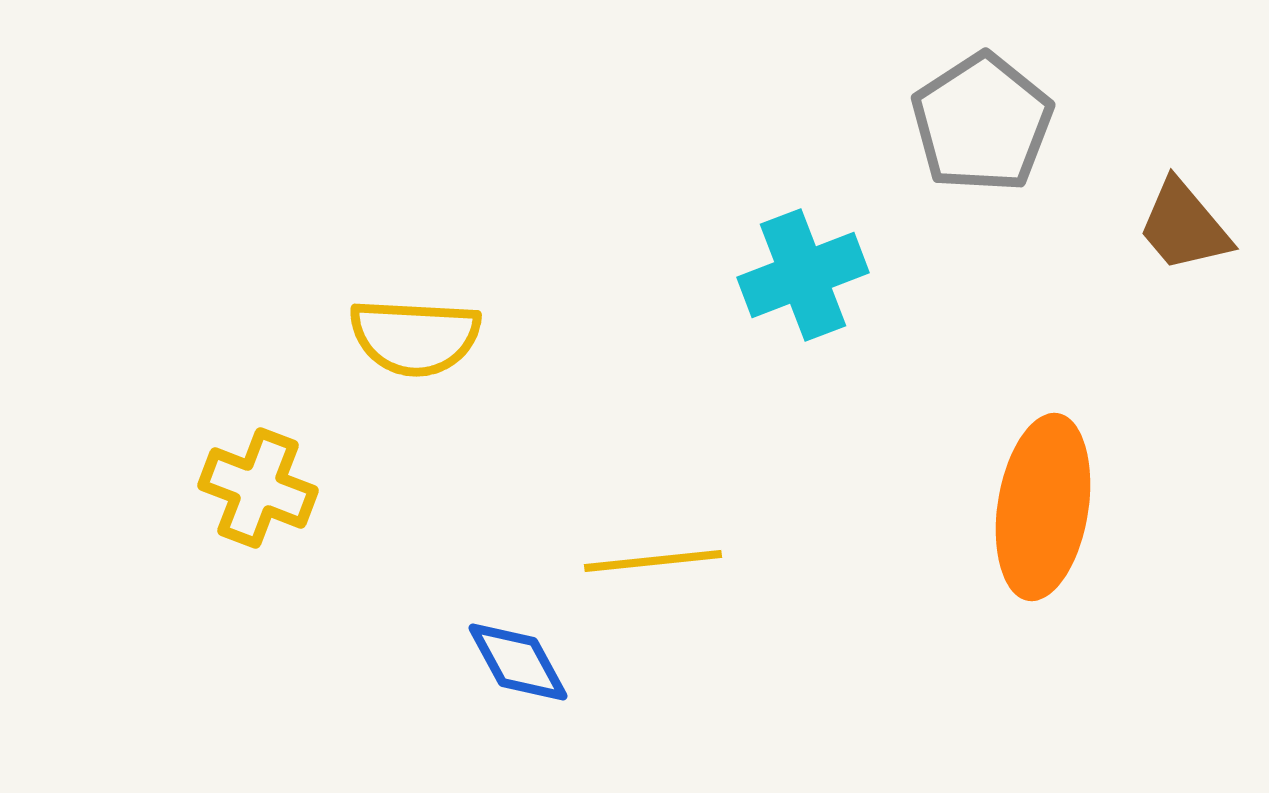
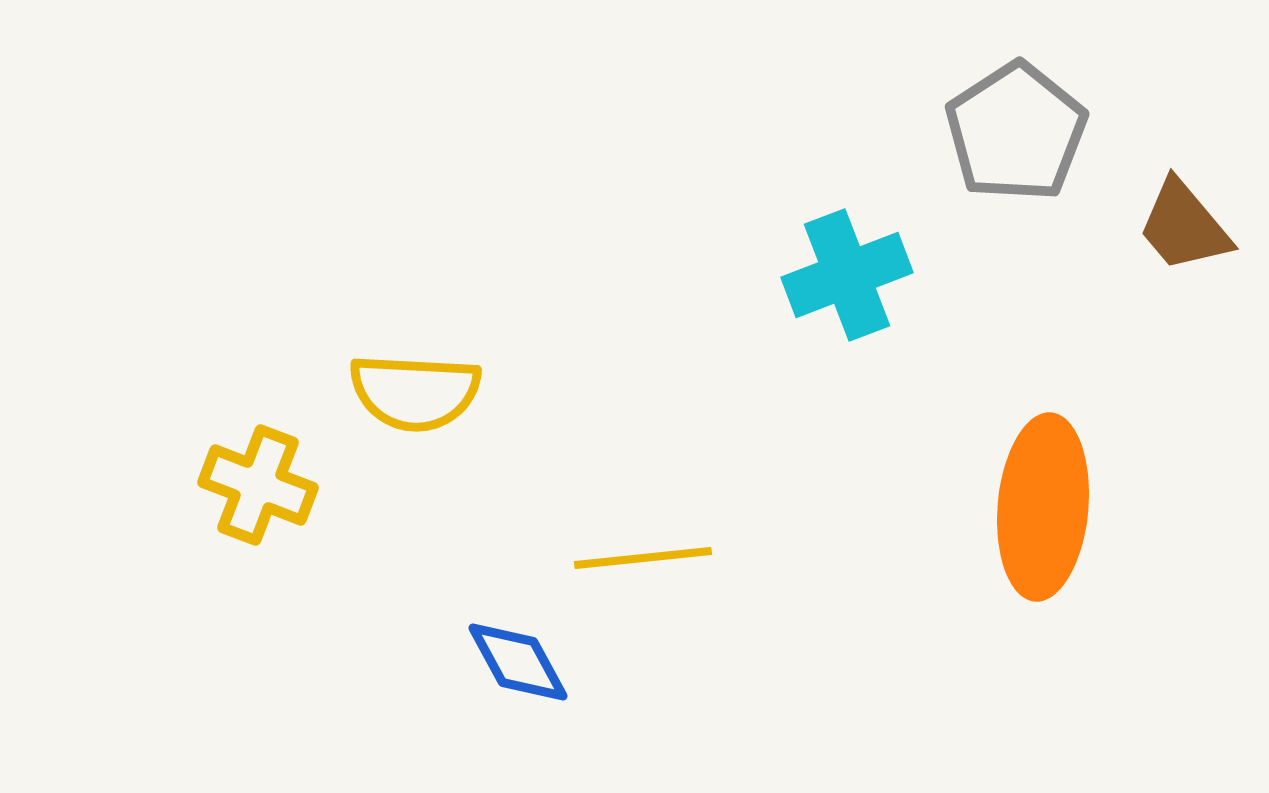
gray pentagon: moved 34 px right, 9 px down
cyan cross: moved 44 px right
yellow semicircle: moved 55 px down
yellow cross: moved 3 px up
orange ellipse: rotated 4 degrees counterclockwise
yellow line: moved 10 px left, 3 px up
